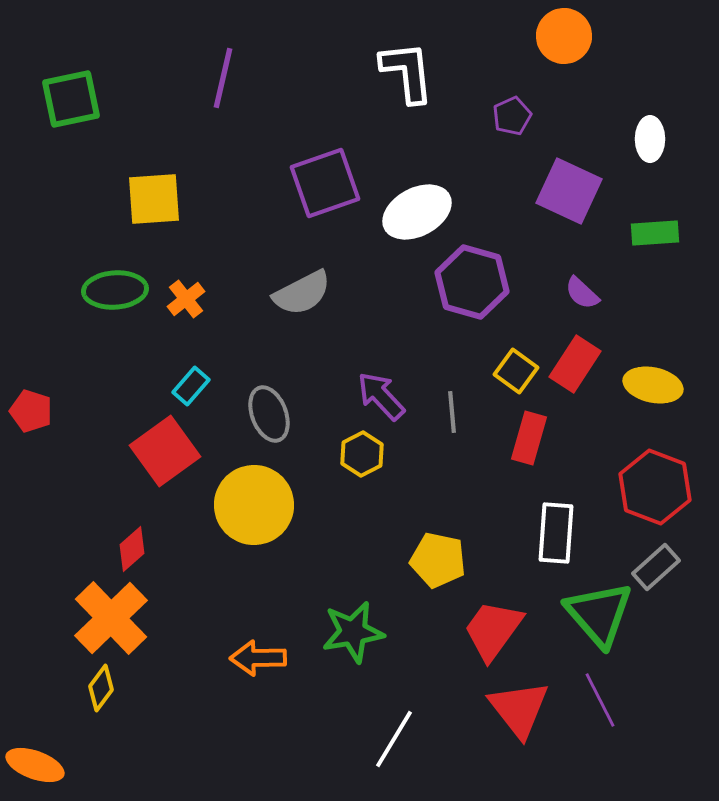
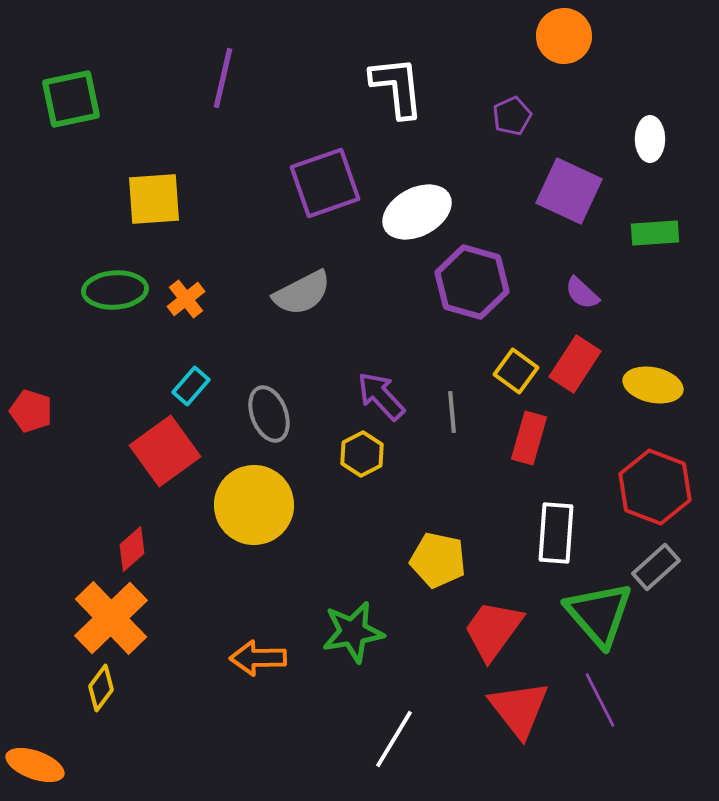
white L-shape at (407, 72): moved 10 px left, 15 px down
